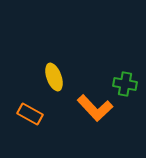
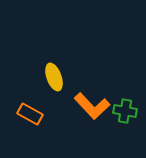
green cross: moved 27 px down
orange L-shape: moved 3 px left, 2 px up
